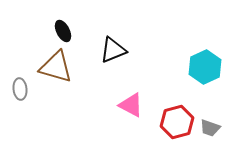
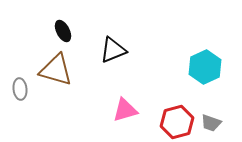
brown triangle: moved 3 px down
pink triangle: moved 6 px left, 5 px down; rotated 44 degrees counterclockwise
gray trapezoid: moved 1 px right, 5 px up
